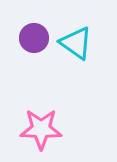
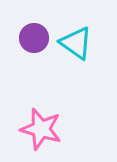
pink star: rotated 15 degrees clockwise
